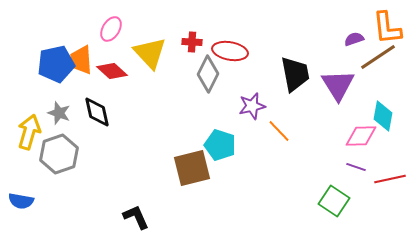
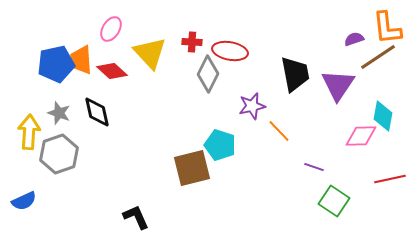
purple triangle: rotated 6 degrees clockwise
yellow arrow: rotated 12 degrees counterclockwise
purple line: moved 42 px left
blue semicircle: moved 3 px right; rotated 35 degrees counterclockwise
